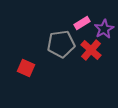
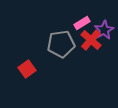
purple star: moved 1 px down
red cross: moved 10 px up
red square: moved 1 px right, 1 px down; rotated 30 degrees clockwise
